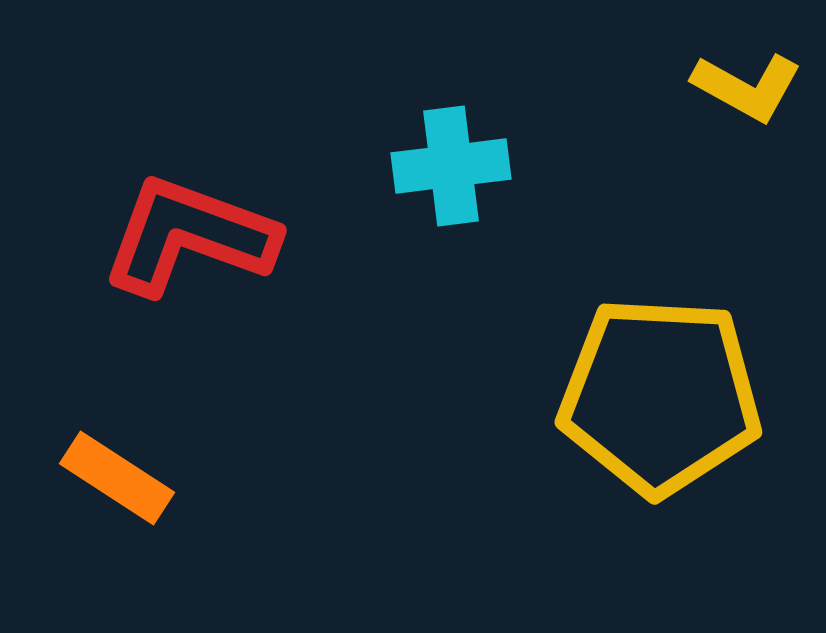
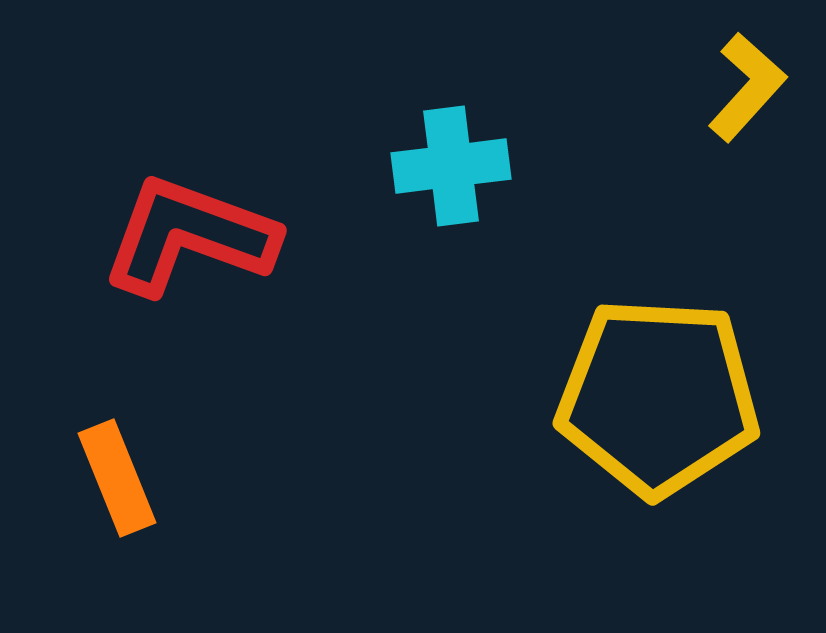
yellow L-shape: rotated 77 degrees counterclockwise
yellow pentagon: moved 2 px left, 1 px down
orange rectangle: rotated 35 degrees clockwise
